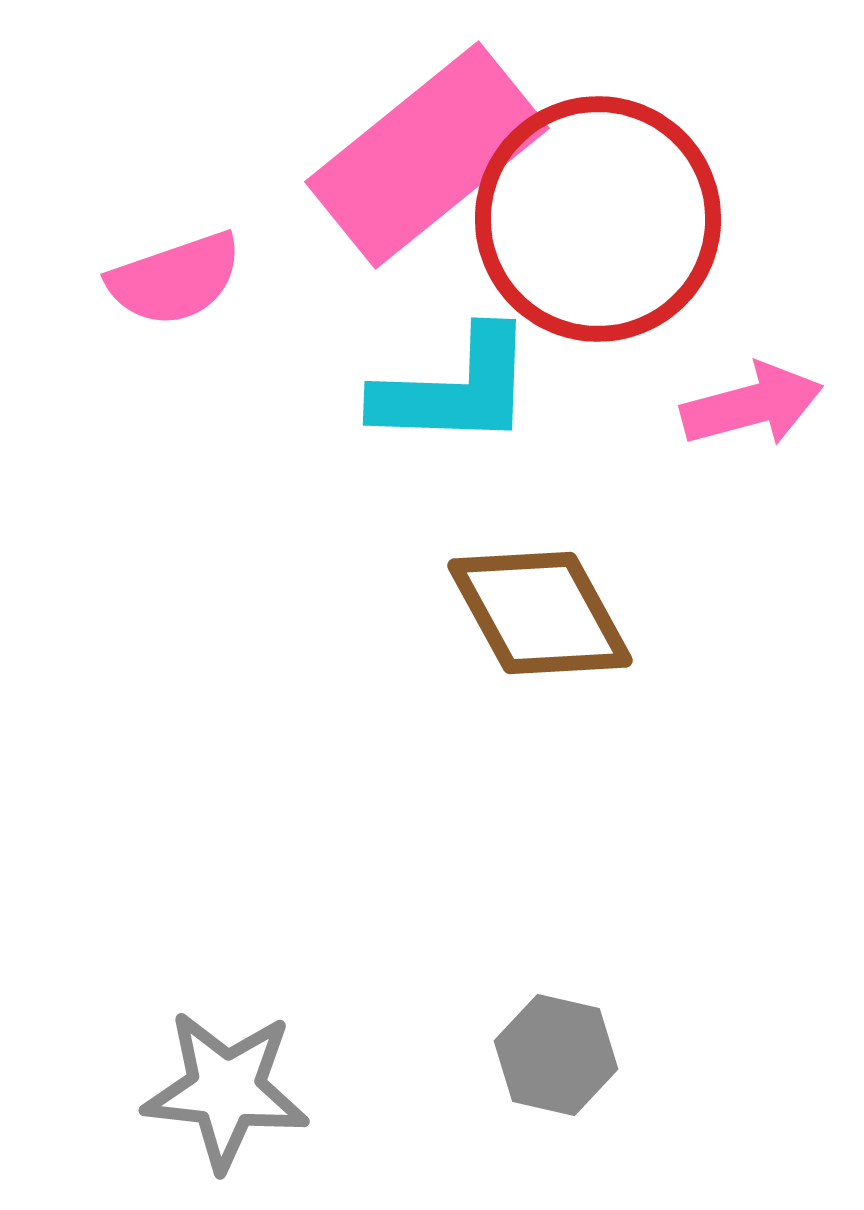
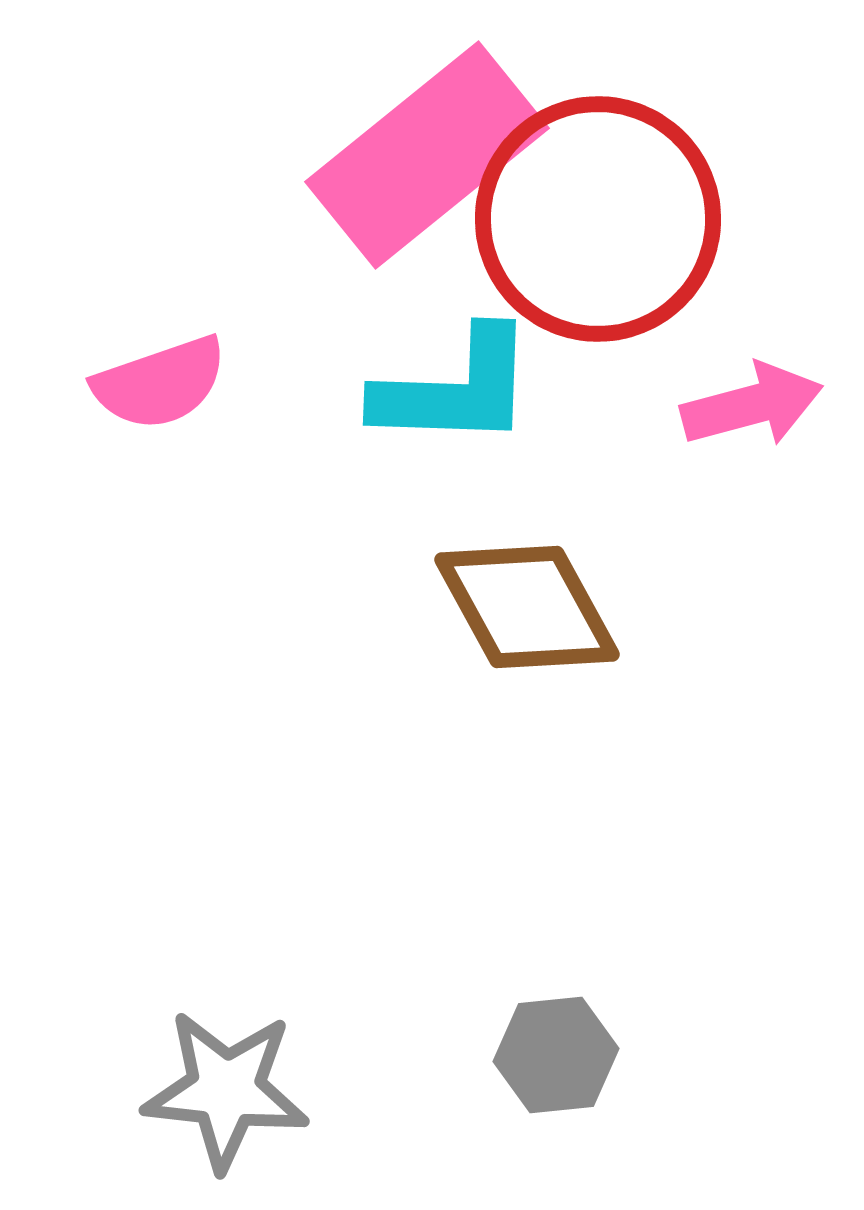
pink semicircle: moved 15 px left, 104 px down
brown diamond: moved 13 px left, 6 px up
gray hexagon: rotated 19 degrees counterclockwise
